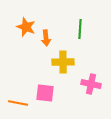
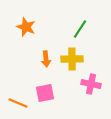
green line: rotated 30 degrees clockwise
orange arrow: moved 21 px down
yellow cross: moved 9 px right, 3 px up
pink square: rotated 18 degrees counterclockwise
orange line: rotated 12 degrees clockwise
